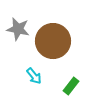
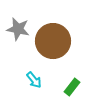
cyan arrow: moved 4 px down
green rectangle: moved 1 px right, 1 px down
